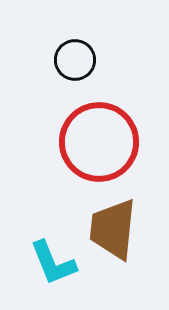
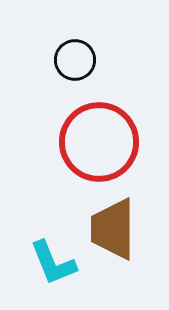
brown trapezoid: rotated 6 degrees counterclockwise
